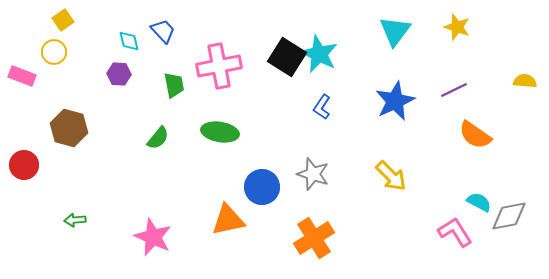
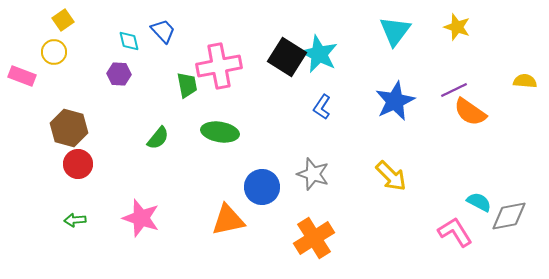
green trapezoid: moved 13 px right
orange semicircle: moved 5 px left, 23 px up
red circle: moved 54 px right, 1 px up
pink star: moved 12 px left, 19 px up; rotated 6 degrees counterclockwise
